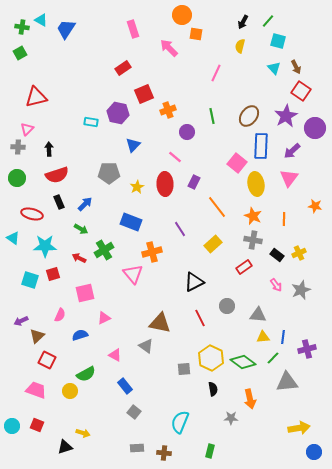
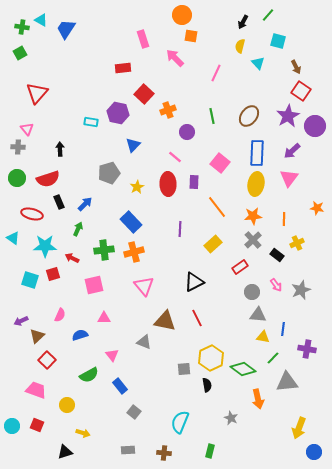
green line at (268, 21): moved 6 px up
pink rectangle at (133, 29): moved 10 px right, 10 px down
orange square at (196, 34): moved 5 px left, 2 px down
pink arrow at (169, 48): moved 6 px right, 10 px down
red rectangle at (123, 68): rotated 28 degrees clockwise
cyan triangle at (274, 68): moved 16 px left, 5 px up
red square at (144, 94): rotated 24 degrees counterclockwise
red triangle at (36, 97): moved 1 px right, 4 px up; rotated 35 degrees counterclockwise
purple star at (286, 116): moved 2 px right
purple circle at (315, 128): moved 2 px up
pink triangle at (27, 129): rotated 24 degrees counterclockwise
blue rectangle at (261, 146): moved 4 px left, 7 px down
black arrow at (49, 149): moved 11 px right
pink square at (237, 163): moved 17 px left
gray pentagon at (109, 173): rotated 15 degrees counterclockwise
red semicircle at (57, 175): moved 9 px left, 4 px down
purple rectangle at (194, 182): rotated 24 degrees counterclockwise
red ellipse at (165, 184): moved 3 px right
yellow ellipse at (256, 184): rotated 20 degrees clockwise
orange star at (315, 206): moved 2 px right, 2 px down
orange star at (253, 216): rotated 30 degrees counterclockwise
blue rectangle at (131, 222): rotated 25 degrees clockwise
green arrow at (81, 229): moved 3 px left; rotated 96 degrees counterclockwise
purple line at (180, 229): rotated 35 degrees clockwise
gray cross at (253, 240): rotated 36 degrees clockwise
green cross at (104, 250): rotated 24 degrees clockwise
orange cross at (152, 252): moved 18 px left
yellow cross at (299, 253): moved 2 px left, 10 px up
red arrow at (79, 258): moved 7 px left
red rectangle at (244, 267): moved 4 px left
pink triangle at (133, 274): moved 11 px right, 12 px down
pink square at (85, 293): moved 9 px right, 8 px up
gray circle at (227, 306): moved 25 px right, 14 px up
pink triangle at (104, 318): rotated 24 degrees clockwise
red line at (200, 318): moved 3 px left
brown triangle at (160, 323): moved 5 px right, 2 px up
yellow triangle at (263, 337): rotated 16 degrees clockwise
blue line at (283, 337): moved 8 px up
gray triangle at (146, 346): moved 2 px left, 4 px up; rotated 14 degrees counterclockwise
purple cross at (307, 349): rotated 24 degrees clockwise
pink triangle at (115, 355): moved 3 px left; rotated 24 degrees clockwise
yellow hexagon at (211, 358): rotated 10 degrees clockwise
red square at (47, 360): rotated 18 degrees clockwise
green diamond at (243, 362): moved 7 px down
green semicircle at (86, 374): moved 3 px right, 1 px down
blue rectangle at (125, 386): moved 5 px left
black semicircle at (213, 389): moved 6 px left, 4 px up
yellow circle at (70, 391): moved 3 px left, 14 px down
orange arrow at (250, 399): moved 8 px right
gray star at (231, 418): rotated 24 degrees clockwise
yellow arrow at (299, 428): rotated 120 degrees clockwise
black triangle at (65, 447): moved 5 px down
gray rectangle at (137, 448): moved 9 px left, 2 px down
